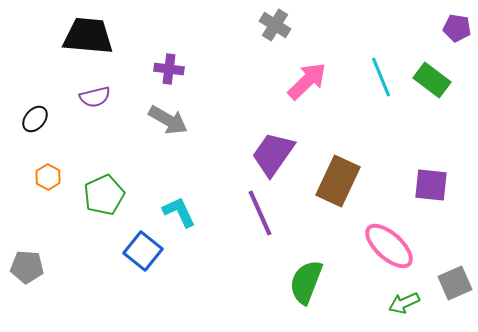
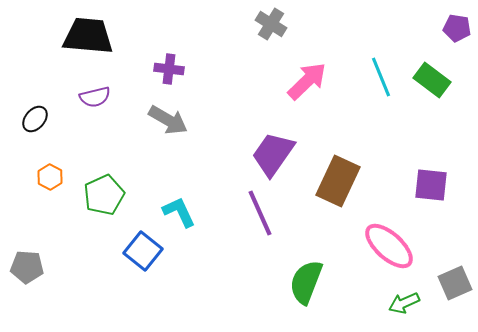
gray cross: moved 4 px left, 1 px up
orange hexagon: moved 2 px right
